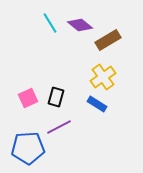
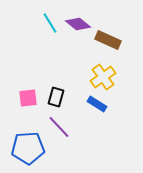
purple diamond: moved 2 px left, 1 px up
brown rectangle: rotated 55 degrees clockwise
pink square: rotated 18 degrees clockwise
purple line: rotated 75 degrees clockwise
